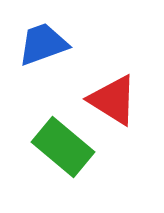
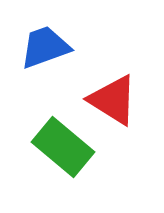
blue trapezoid: moved 2 px right, 3 px down
